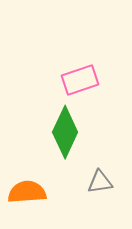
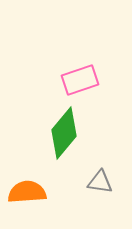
green diamond: moved 1 px left, 1 px down; rotated 15 degrees clockwise
gray triangle: rotated 16 degrees clockwise
